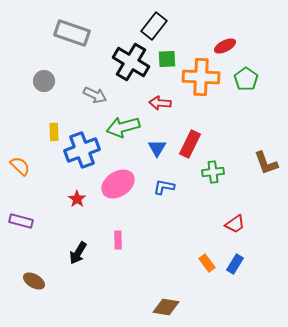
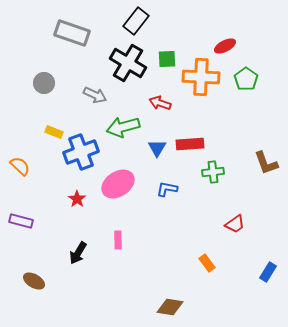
black rectangle: moved 18 px left, 5 px up
black cross: moved 3 px left, 1 px down
gray circle: moved 2 px down
red arrow: rotated 15 degrees clockwise
yellow rectangle: rotated 66 degrees counterclockwise
red rectangle: rotated 60 degrees clockwise
blue cross: moved 1 px left, 2 px down
blue L-shape: moved 3 px right, 2 px down
blue rectangle: moved 33 px right, 8 px down
brown diamond: moved 4 px right
